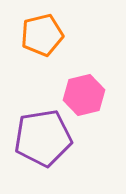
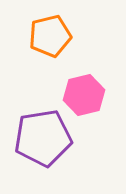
orange pentagon: moved 8 px right, 1 px down
